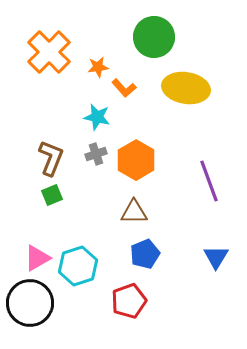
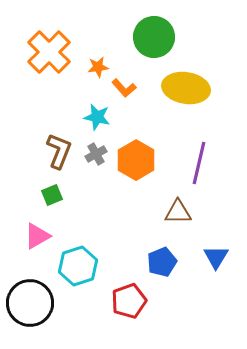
gray cross: rotated 10 degrees counterclockwise
brown L-shape: moved 8 px right, 7 px up
purple line: moved 10 px left, 18 px up; rotated 33 degrees clockwise
brown triangle: moved 44 px right
blue pentagon: moved 17 px right, 8 px down
pink triangle: moved 22 px up
